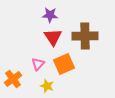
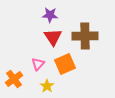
orange square: moved 1 px right
orange cross: moved 1 px right
yellow star: rotated 16 degrees clockwise
